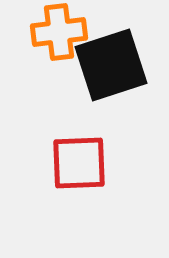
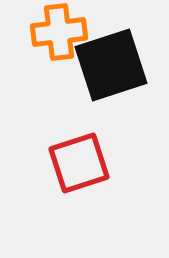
red square: rotated 16 degrees counterclockwise
